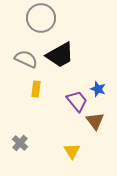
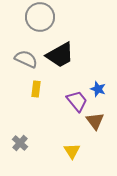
gray circle: moved 1 px left, 1 px up
